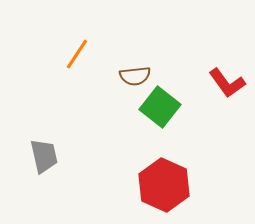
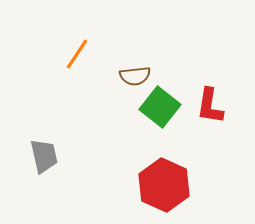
red L-shape: moved 17 px left, 23 px down; rotated 45 degrees clockwise
